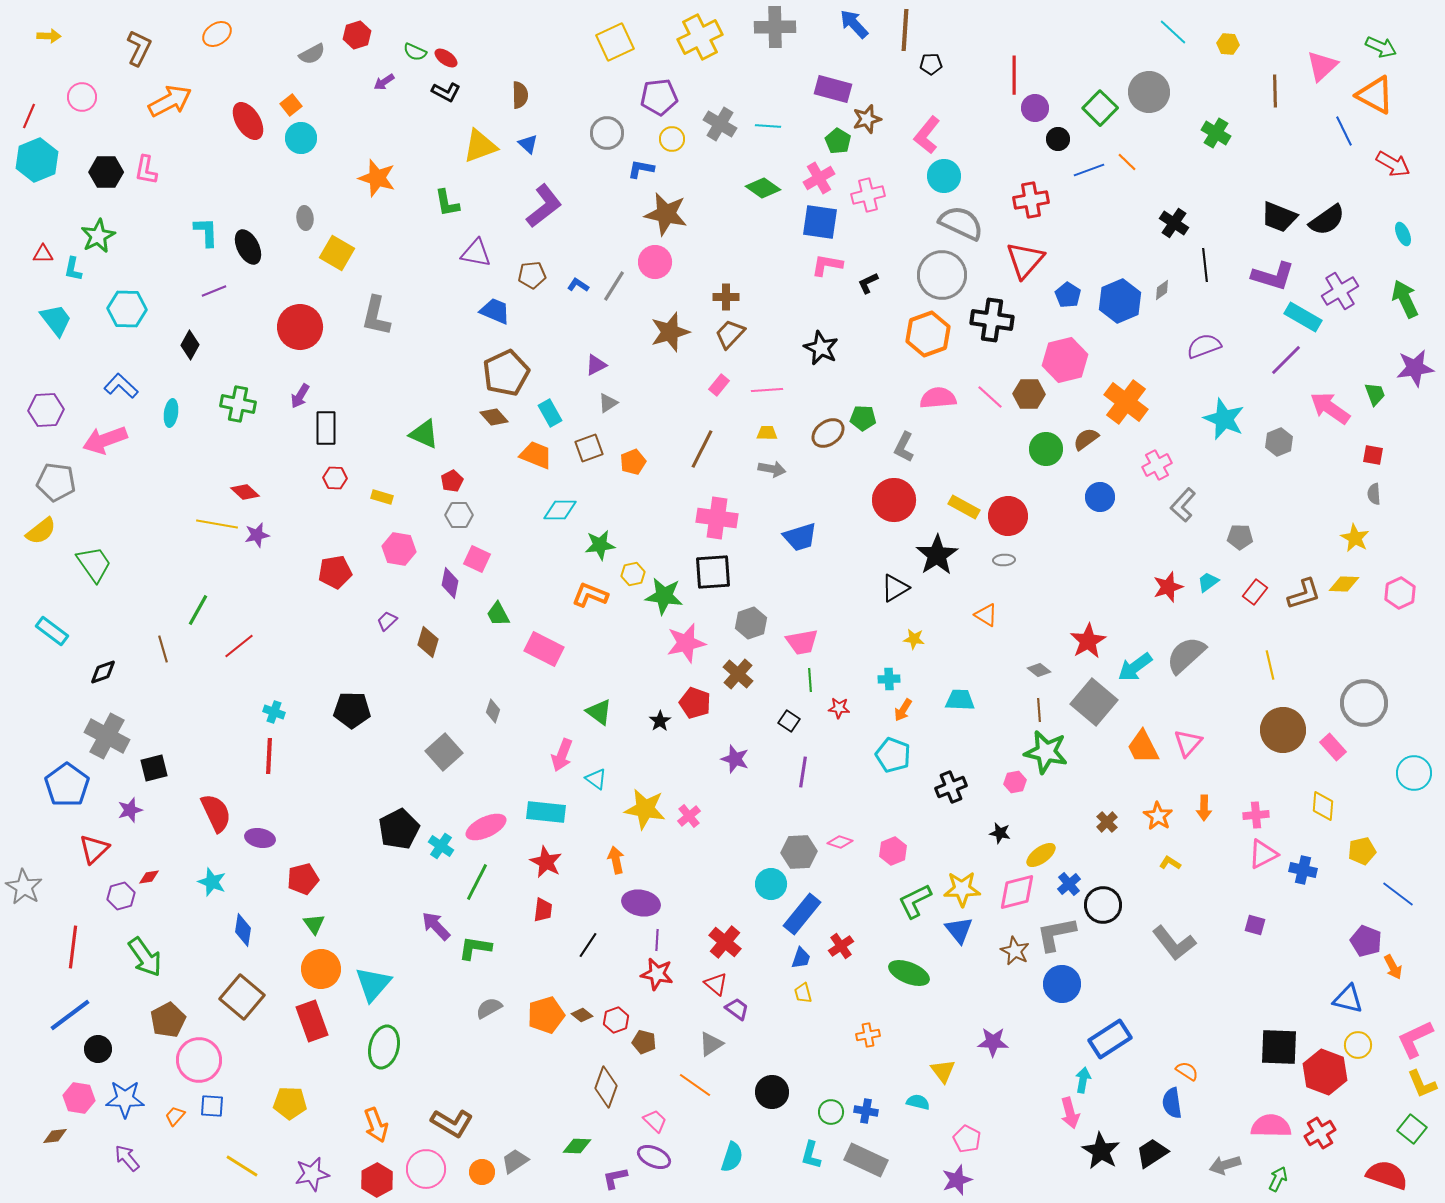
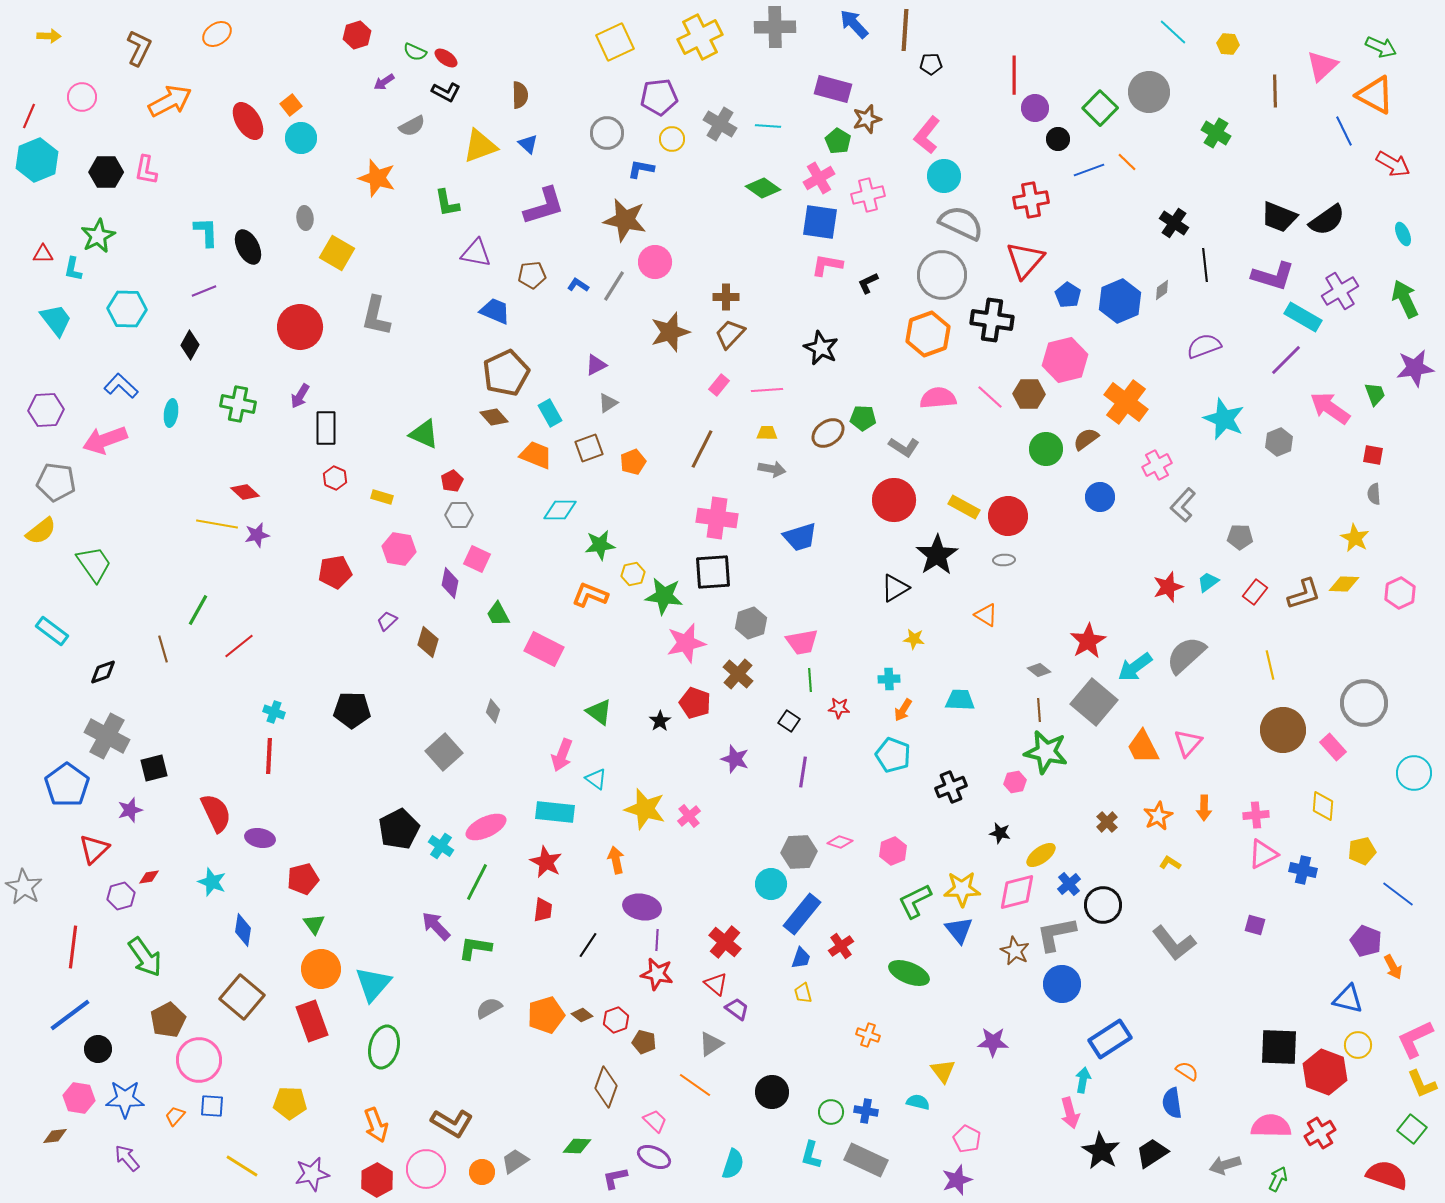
gray semicircle at (312, 54): moved 100 px right, 72 px down
purple L-shape at (544, 206): rotated 21 degrees clockwise
brown star at (666, 214): moved 41 px left, 6 px down
purple line at (214, 291): moved 10 px left
gray L-shape at (904, 447): rotated 84 degrees counterclockwise
red hexagon at (335, 478): rotated 20 degrees clockwise
yellow star at (645, 809): rotated 6 degrees clockwise
cyan rectangle at (546, 812): moved 9 px right
orange star at (1158, 816): rotated 12 degrees clockwise
purple ellipse at (641, 903): moved 1 px right, 4 px down
orange cross at (868, 1035): rotated 30 degrees clockwise
cyan semicircle at (732, 1157): moved 1 px right, 7 px down
